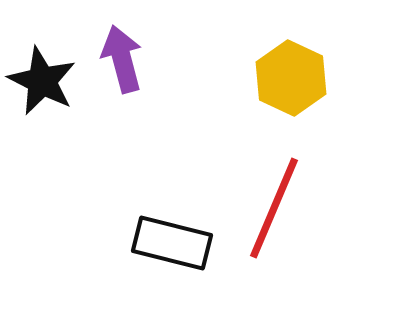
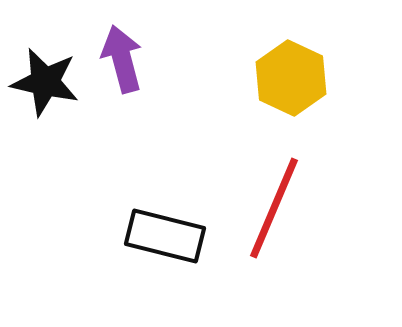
black star: moved 3 px right, 1 px down; rotated 14 degrees counterclockwise
black rectangle: moved 7 px left, 7 px up
